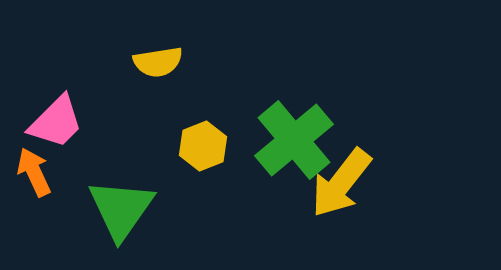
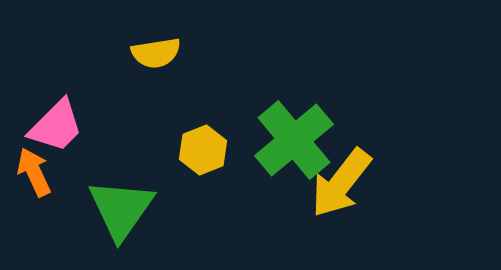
yellow semicircle: moved 2 px left, 9 px up
pink trapezoid: moved 4 px down
yellow hexagon: moved 4 px down
